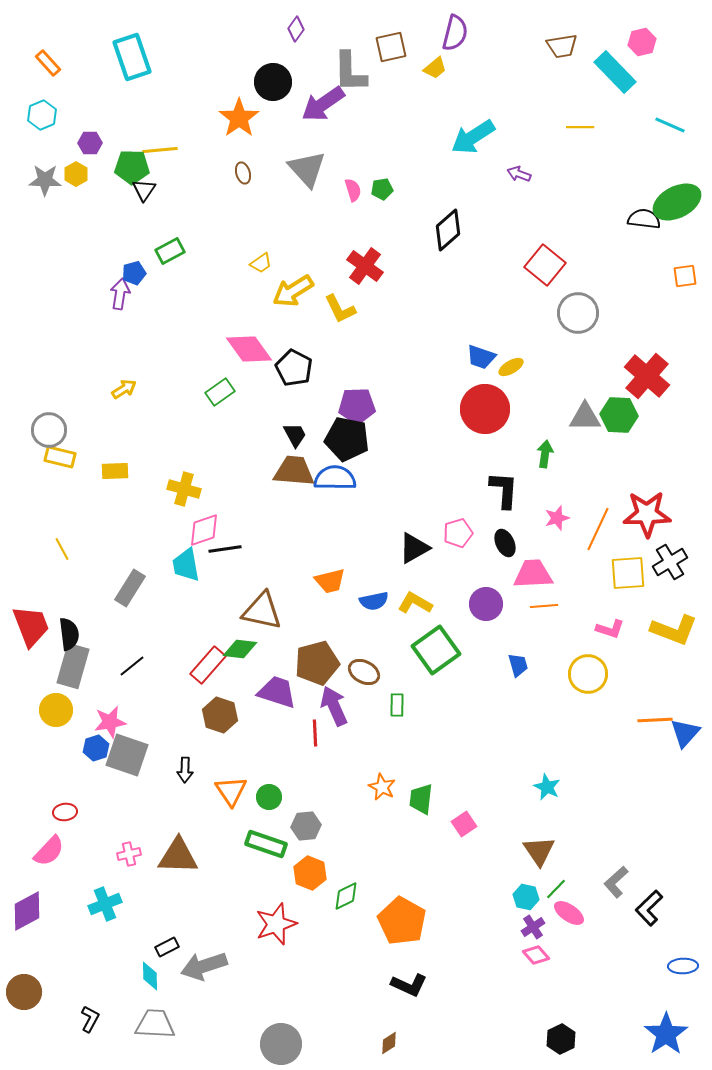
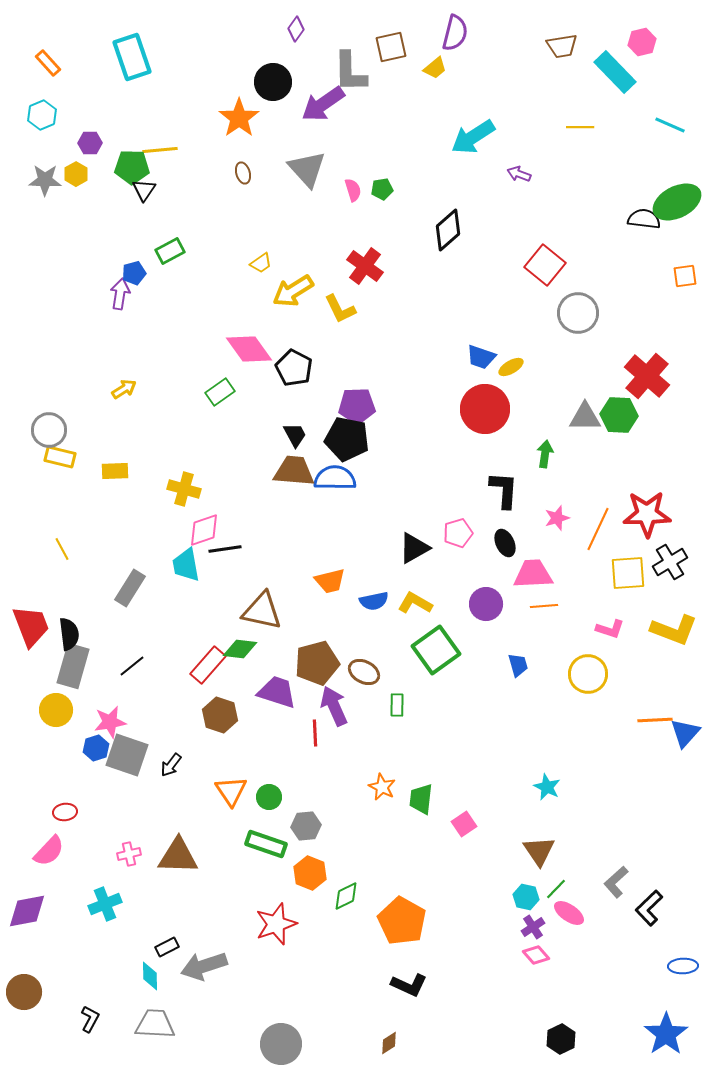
black arrow at (185, 770): moved 14 px left, 5 px up; rotated 35 degrees clockwise
purple diamond at (27, 911): rotated 18 degrees clockwise
